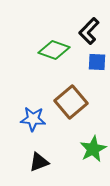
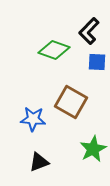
brown square: rotated 20 degrees counterclockwise
